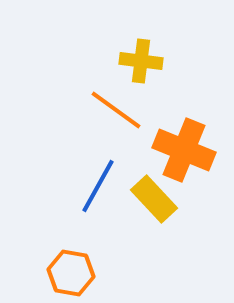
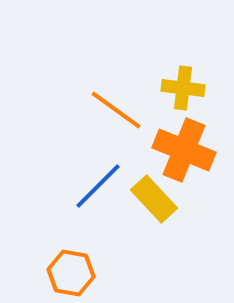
yellow cross: moved 42 px right, 27 px down
blue line: rotated 16 degrees clockwise
